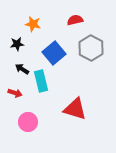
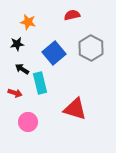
red semicircle: moved 3 px left, 5 px up
orange star: moved 5 px left, 2 px up
cyan rectangle: moved 1 px left, 2 px down
